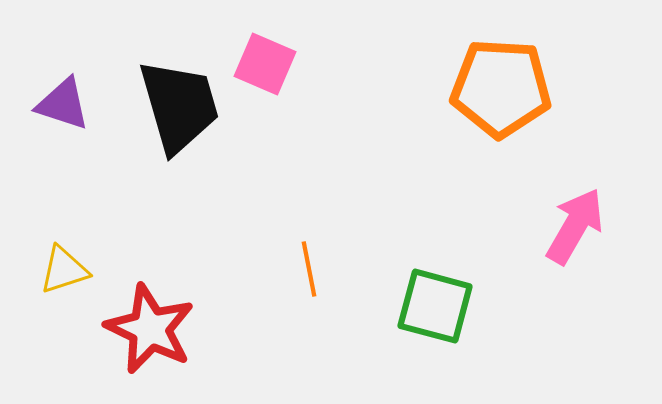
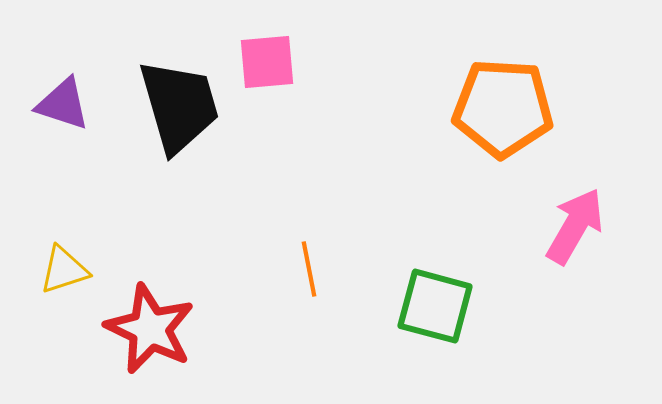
pink square: moved 2 px right, 2 px up; rotated 28 degrees counterclockwise
orange pentagon: moved 2 px right, 20 px down
